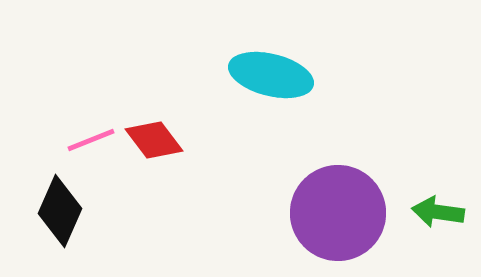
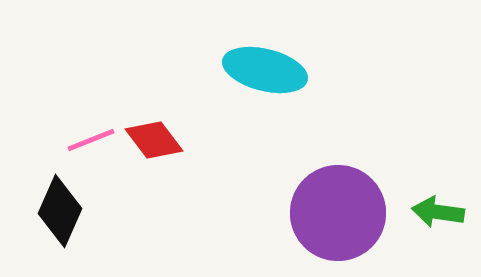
cyan ellipse: moved 6 px left, 5 px up
